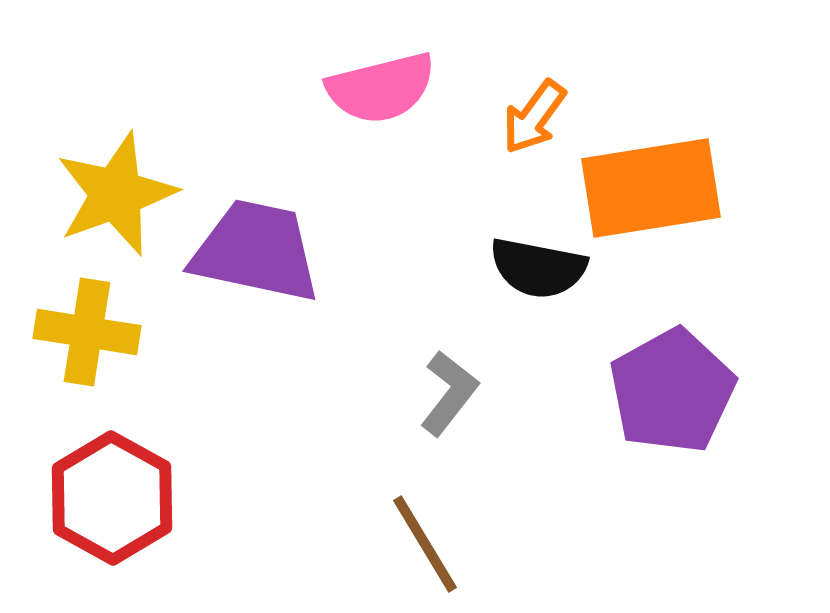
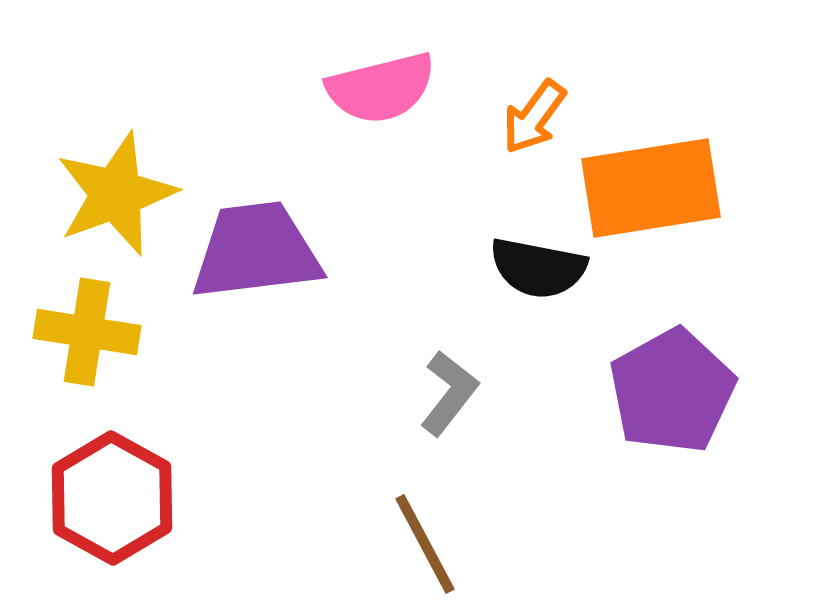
purple trapezoid: rotated 19 degrees counterclockwise
brown line: rotated 3 degrees clockwise
